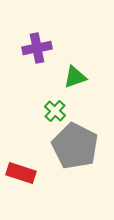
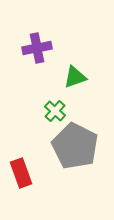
red rectangle: rotated 52 degrees clockwise
